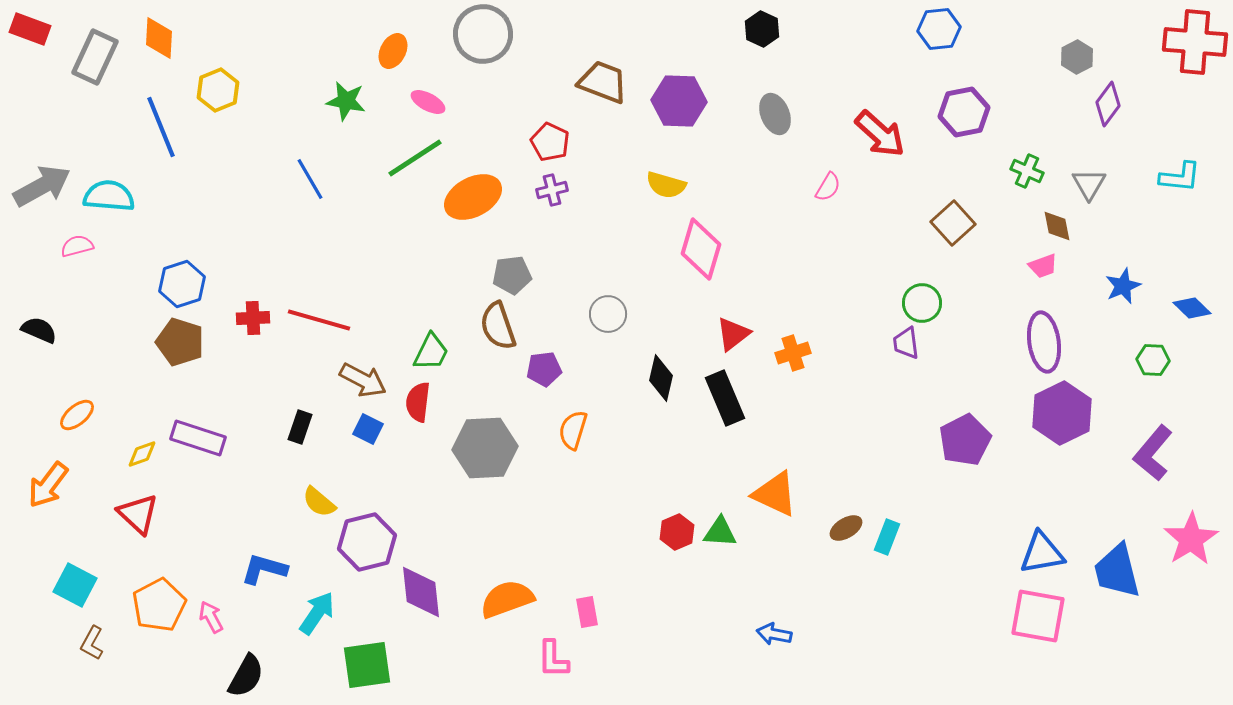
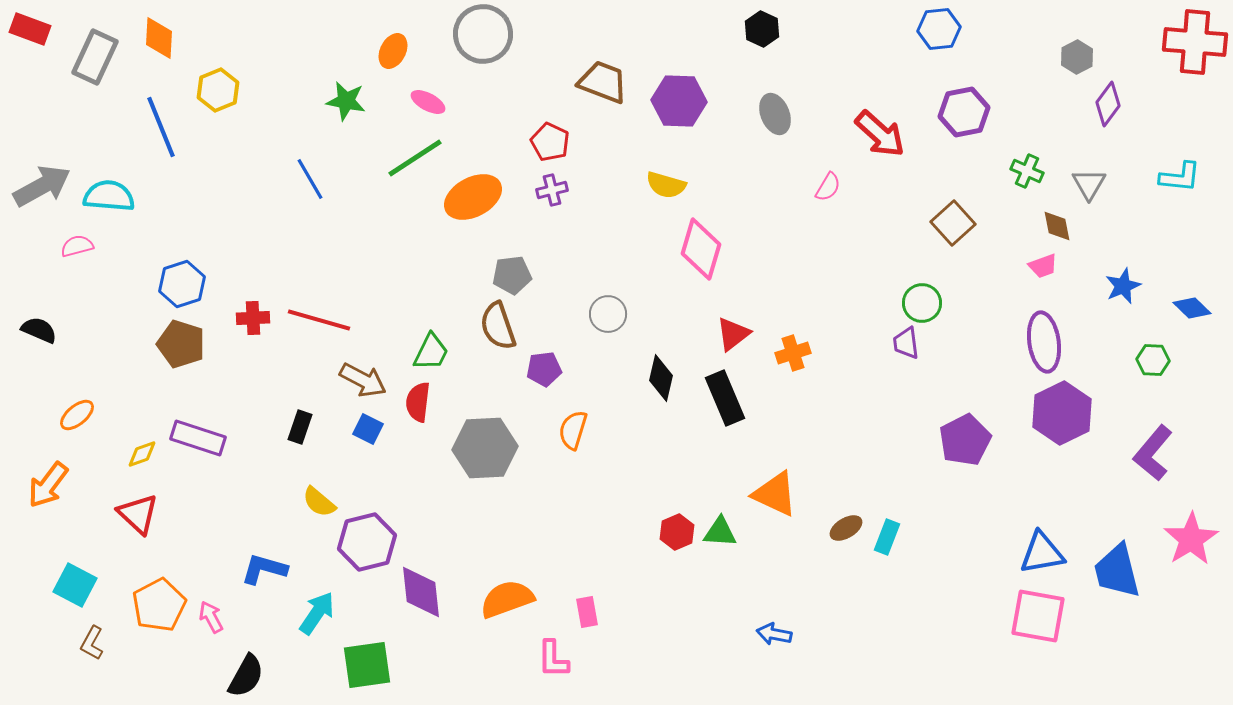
brown pentagon at (180, 342): moved 1 px right, 2 px down
